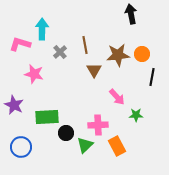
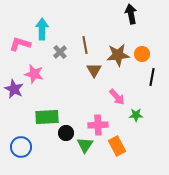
purple star: moved 16 px up
green triangle: rotated 12 degrees counterclockwise
